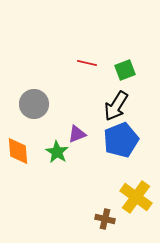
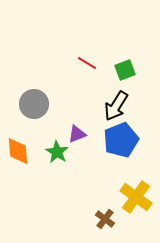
red line: rotated 18 degrees clockwise
brown cross: rotated 24 degrees clockwise
